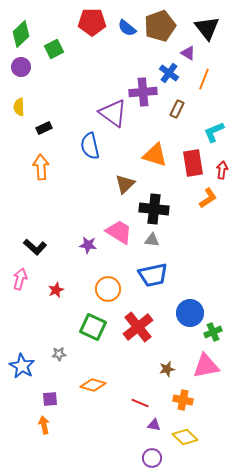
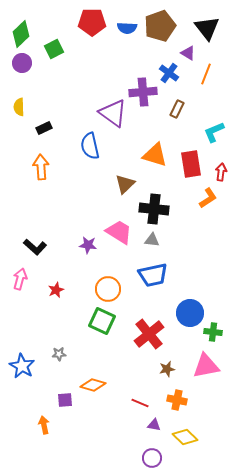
blue semicircle at (127, 28): rotated 36 degrees counterclockwise
purple circle at (21, 67): moved 1 px right, 4 px up
orange line at (204, 79): moved 2 px right, 5 px up
red rectangle at (193, 163): moved 2 px left, 1 px down
red arrow at (222, 170): moved 1 px left, 2 px down
green square at (93, 327): moved 9 px right, 6 px up
red cross at (138, 327): moved 11 px right, 7 px down
green cross at (213, 332): rotated 30 degrees clockwise
purple square at (50, 399): moved 15 px right, 1 px down
orange cross at (183, 400): moved 6 px left
